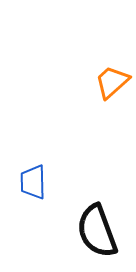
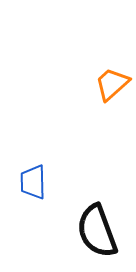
orange trapezoid: moved 2 px down
